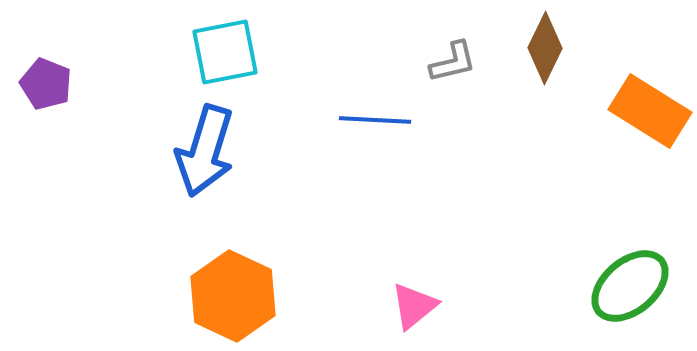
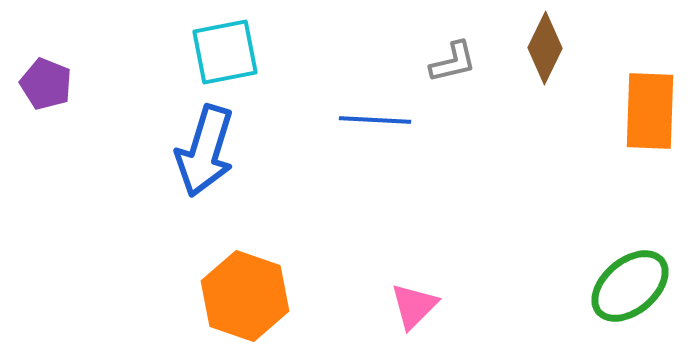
orange rectangle: rotated 60 degrees clockwise
orange hexagon: moved 12 px right; rotated 6 degrees counterclockwise
pink triangle: rotated 6 degrees counterclockwise
